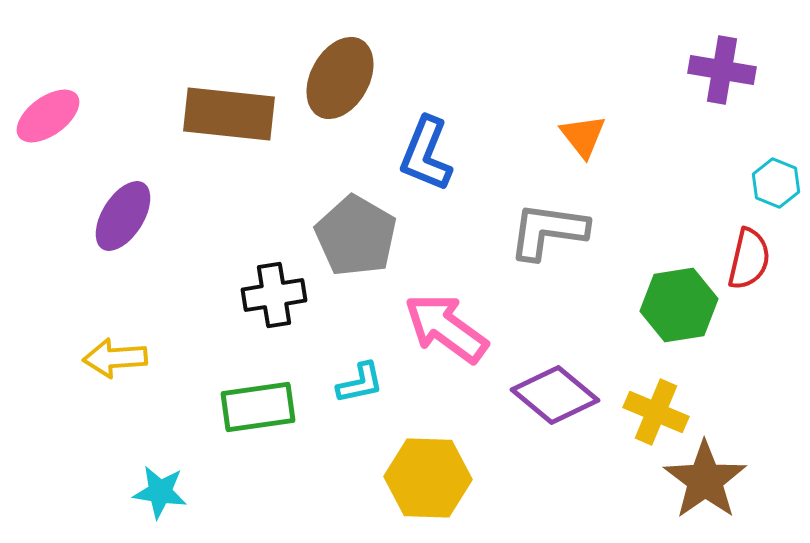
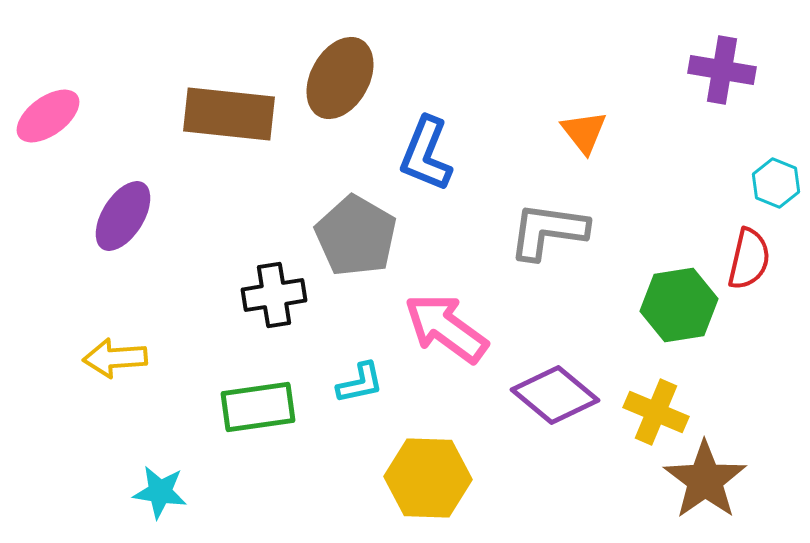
orange triangle: moved 1 px right, 4 px up
